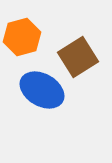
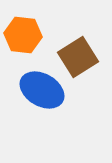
orange hexagon: moved 1 px right, 2 px up; rotated 21 degrees clockwise
